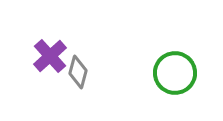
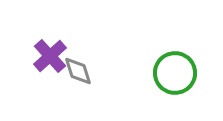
gray diamond: moved 1 px up; rotated 32 degrees counterclockwise
